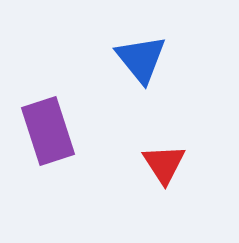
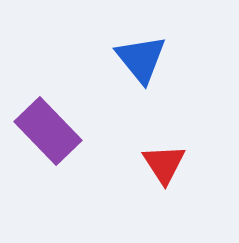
purple rectangle: rotated 26 degrees counterclockwise
